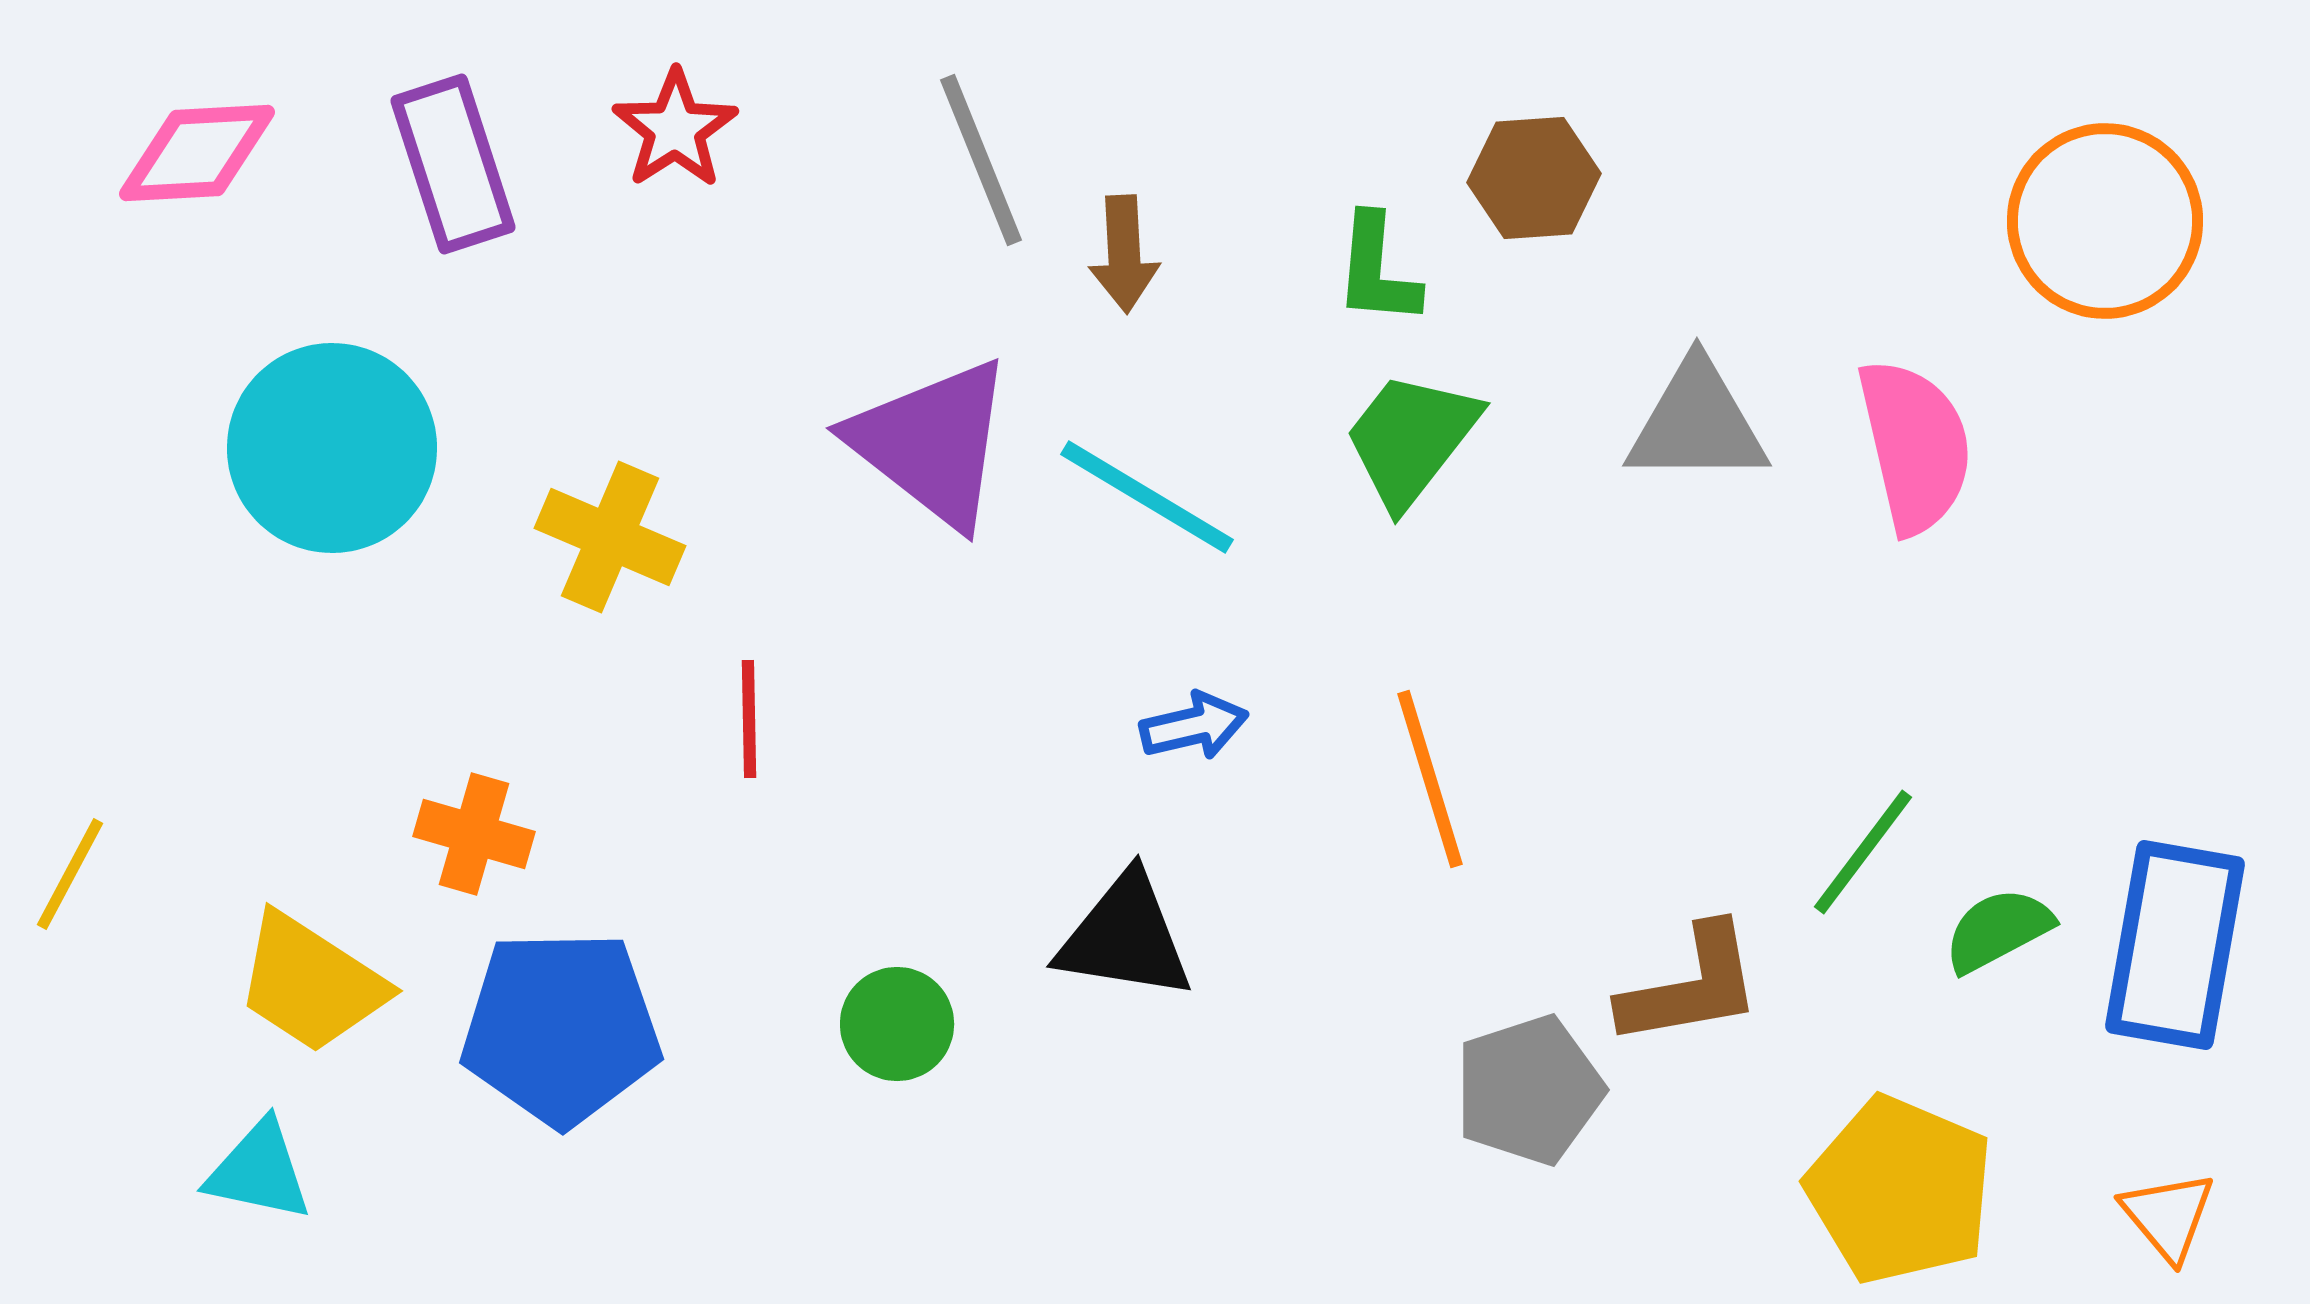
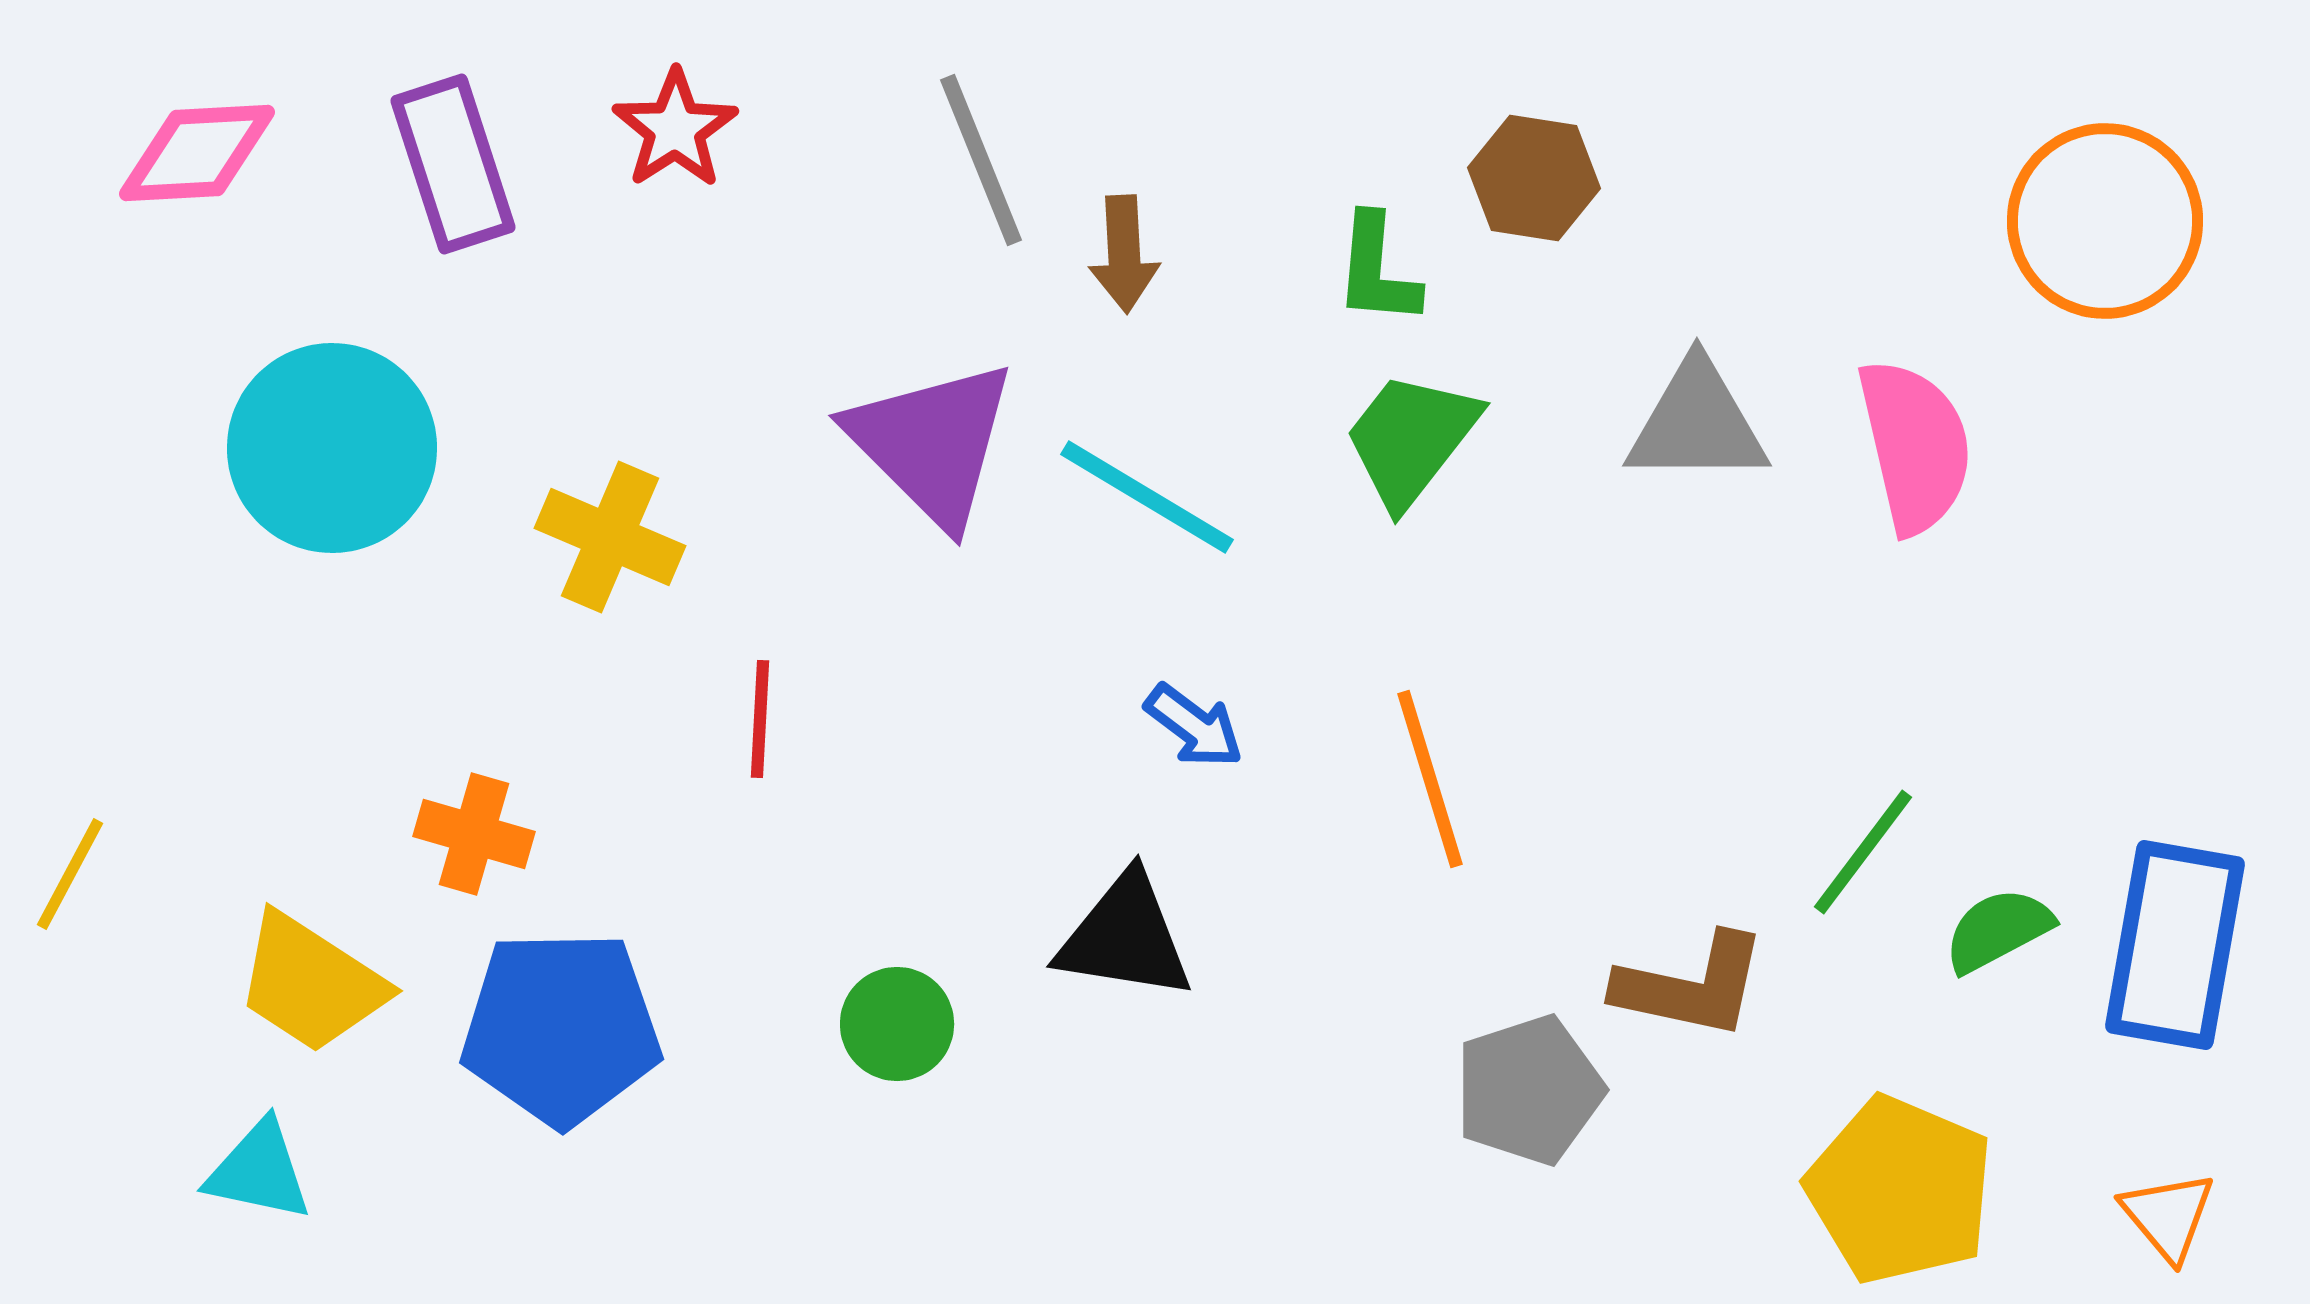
brown hexagon: rotated 13 degrees clockwise
purple triangle: rotated 7 degrees clockwise
red line: moved 11 px right; rotated 4 degrees clockwise
blue arrow: rotated 50 degrees clockwise
brown L-shape: rotated 22 degrees clockwise
